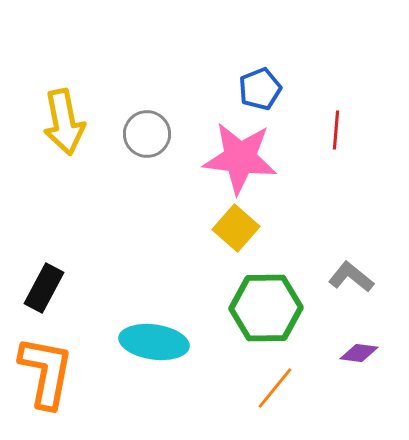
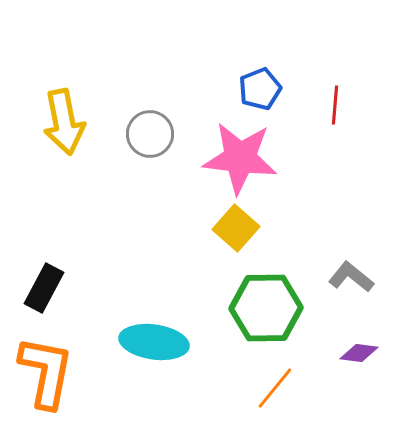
red line: moved 1 px left, 25 px up
gray circle: moved 3 px right
